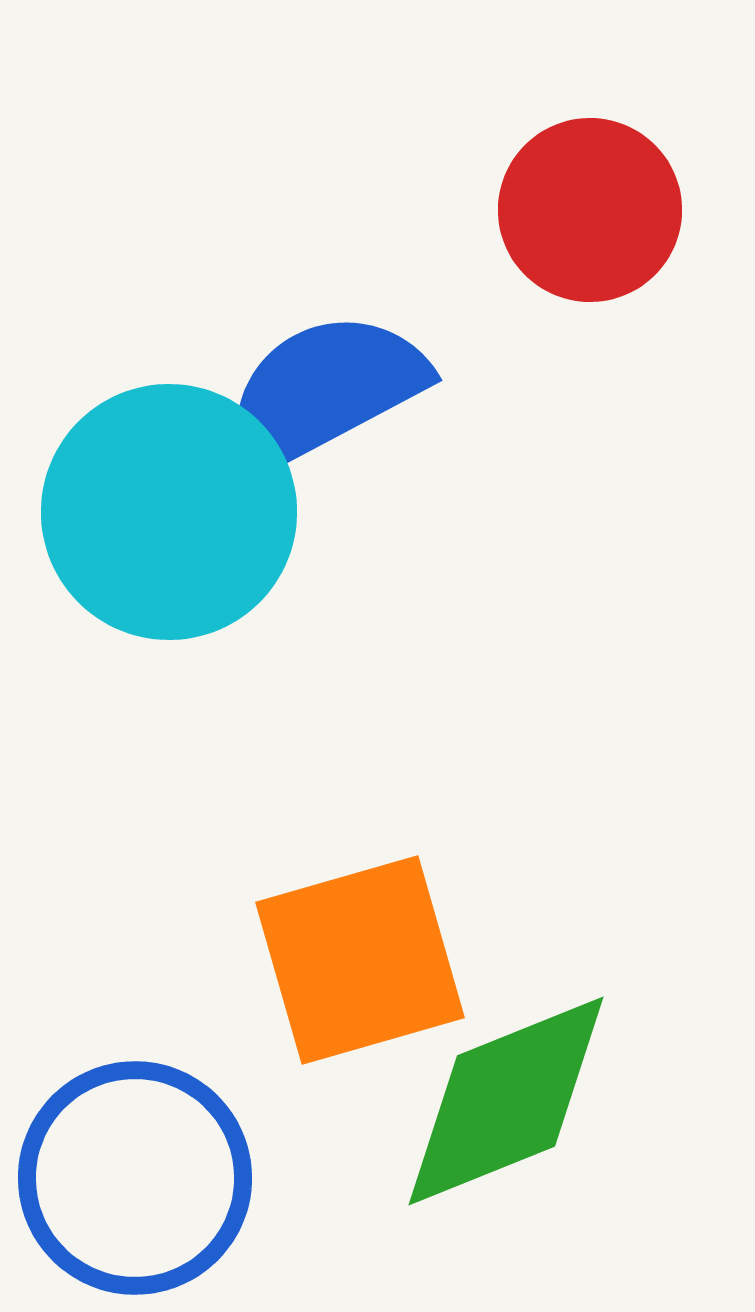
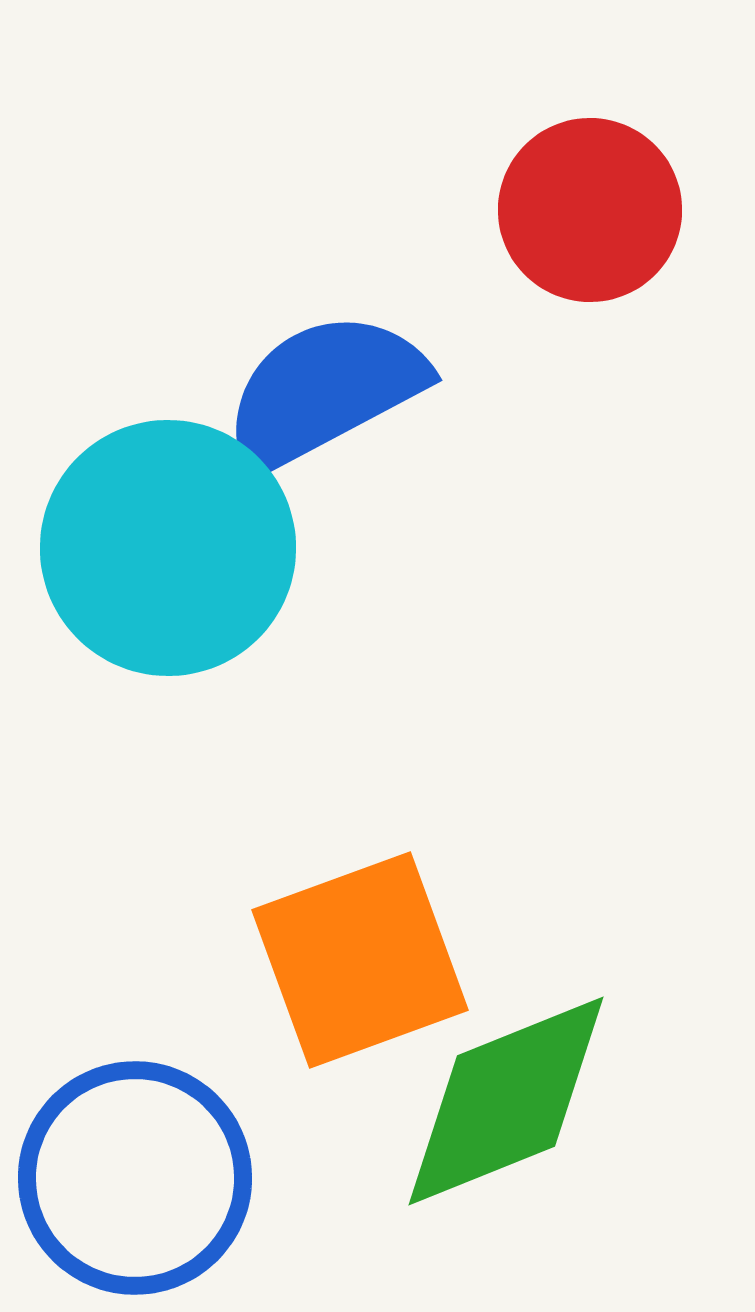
cyan circle: moved 1 px left, 36 px down
orange square: rotated 4 degrees counterclockwise
